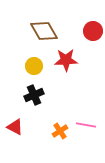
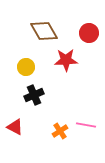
red circle: moved 4 px left, 2 px down
yellow circle: moved 8 px left, 1 px down
